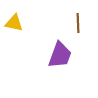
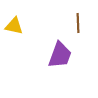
yellow triangle: moved 3 px down
